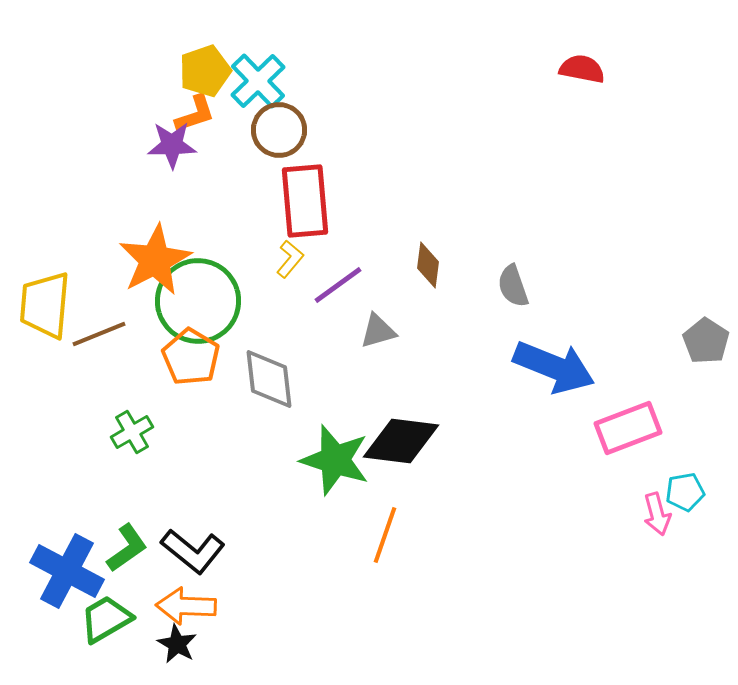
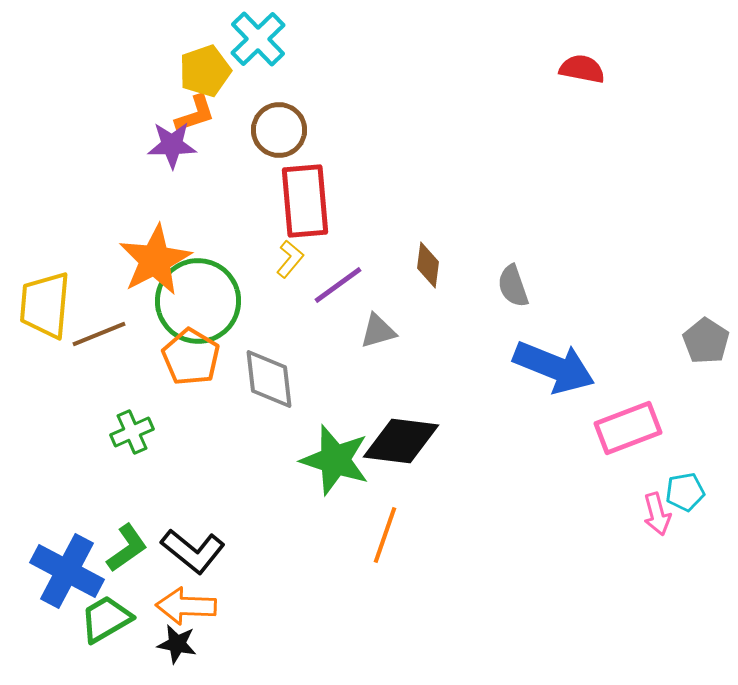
cyan cross: moved 42 px up
green cross: rotated 6 degrees clockwise
black star: rotated 18 degrees counterclockwise
